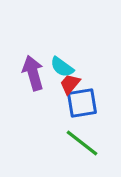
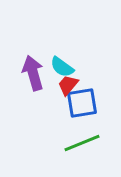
red trapezoid: moved 2 px left, 1 px down
green line: rotated 60 degrees counterclockwise
